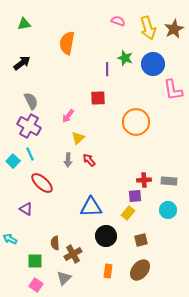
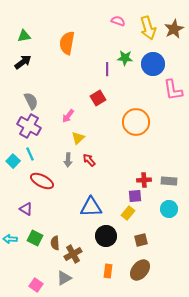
green triangle: moved 12 px down
green star: rotated 14 degrees counterclockwise
black arrow: moved 1 px right, 1 px up
red square: rotated 28 degrees counterclockwise
red ellipse: moved 2 px up; rotated 15 degrees counterclockwise
cyan circle: moved 1 px right, 1 px up
cyan arrow: rotated 24 degrees counterclockwise
green square: moved 23 px up; rotated 28 degrees clockwise
gray triangle: rotated 14 degrees clockwise
